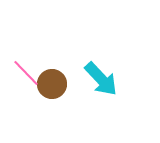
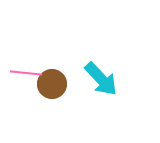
pink line: rotated 40 degrees counterclockwise
